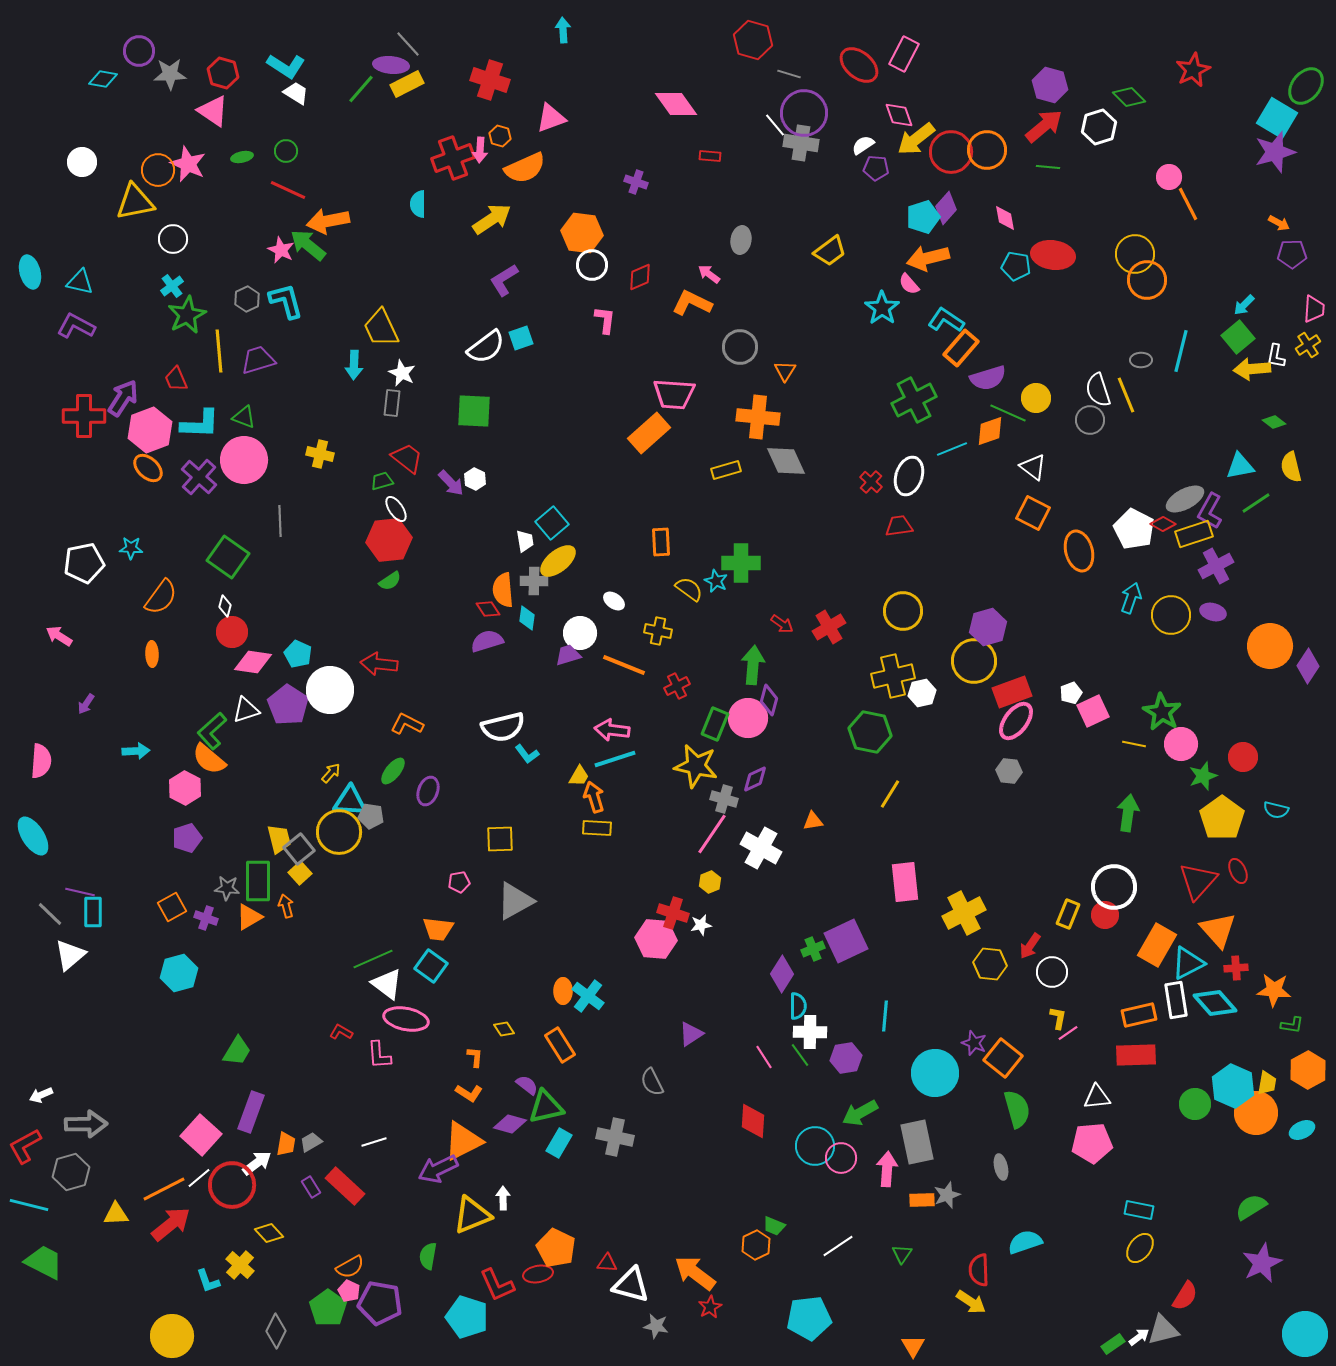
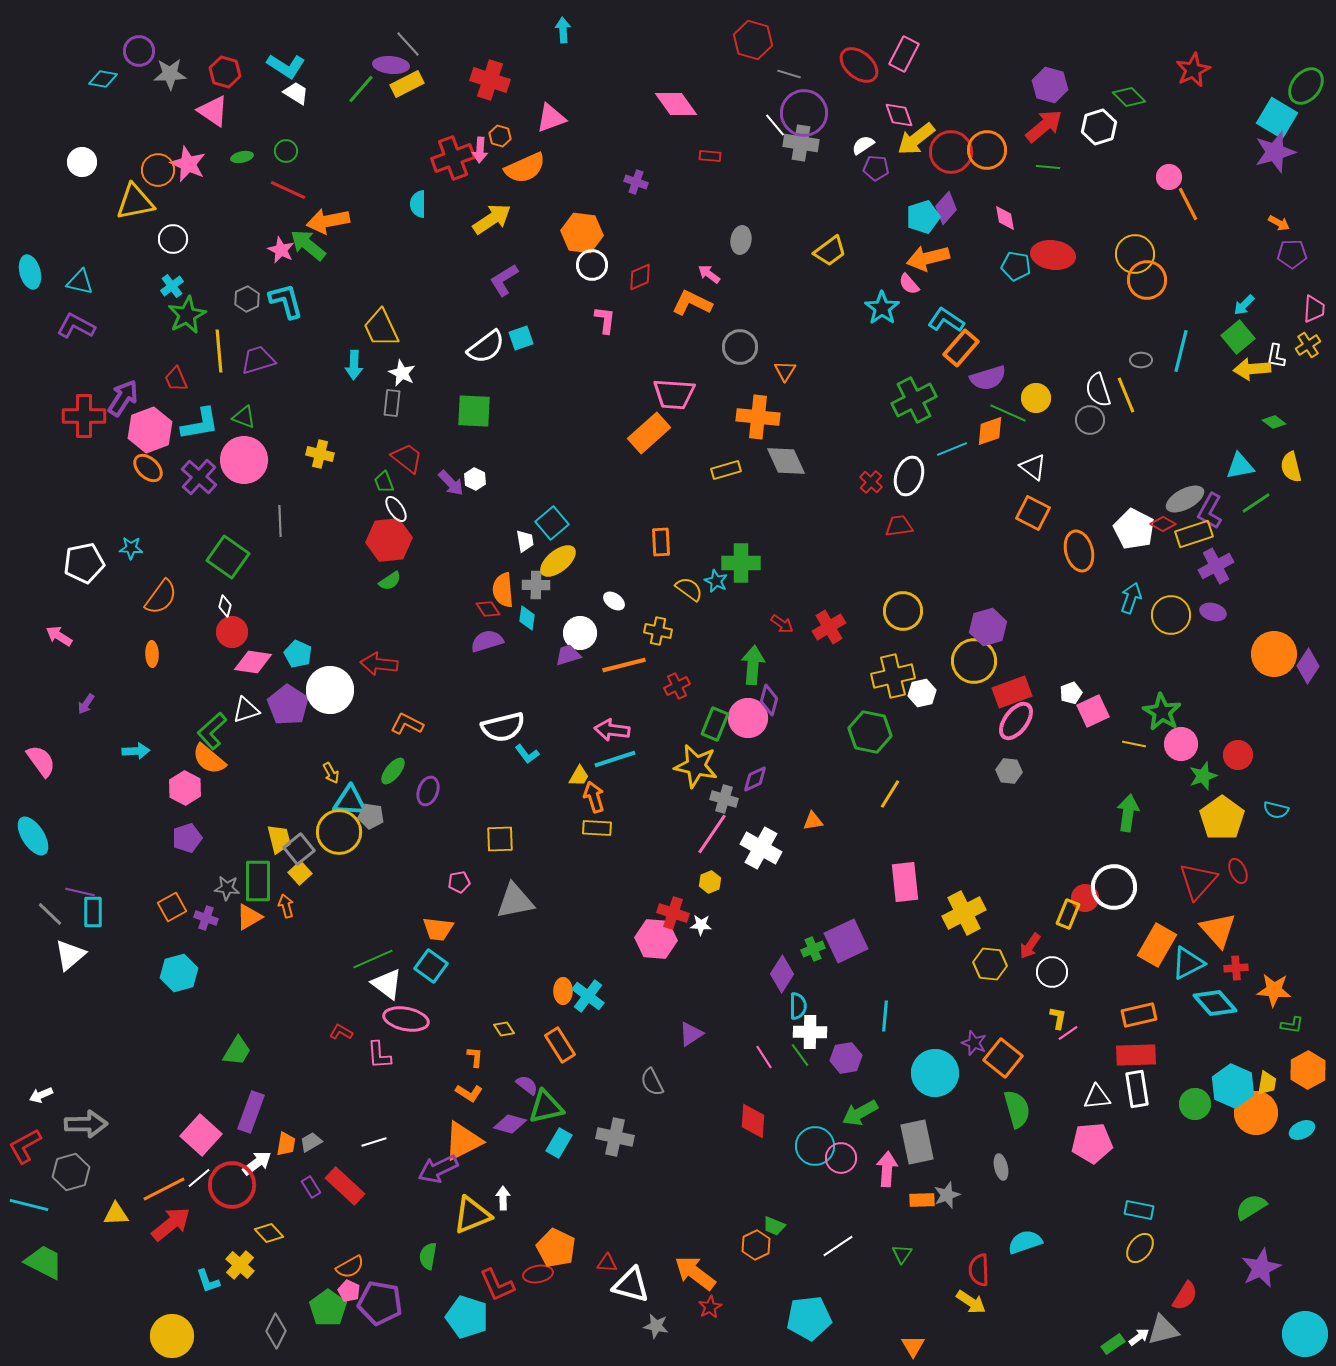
red hexagon at (223, 73): moved 2 px right, 1 px up
cyan L-shape at (200, 424): rotated 12 degrees counterclockwise
green trapezoid at (382, 481): moved 2 px right, 1 px down; rotated 95 degrees counterclockwise
gray cross at (534, 581): moved 2 px right, 4 px down
orange circle at (1270, 646): moved 4 px right, 8 px down
orange line at (624, 665): rotated 36 degrees counterclockwise
red circle at (1243, 757): moved 5 px left, 2 px up
pink semicircle at (41, 761): rotated 40 degrees counterclockwise
yellow arrow at (331, 773): rotated 110 degrees clockwise
gray triangle at (515, 901): rotated 18 degrees clockwise
red circle at (1105, 915): moved 20 px left, 17 px up
white star at (701, 925): rotated 15 degrees clockwise
white rectangle at (1176, 1000): moved 39 px left, 89 px down
purple star at (1262, 1263): moved 1 px left, 5 px down
